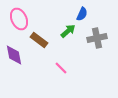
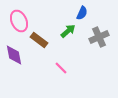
blue semicircle: moved 1 px up
pink ellipse: moved 2 px down
gray cross: moved 2 px right, 1 px up; rotated 12 degrees counterclockwise
